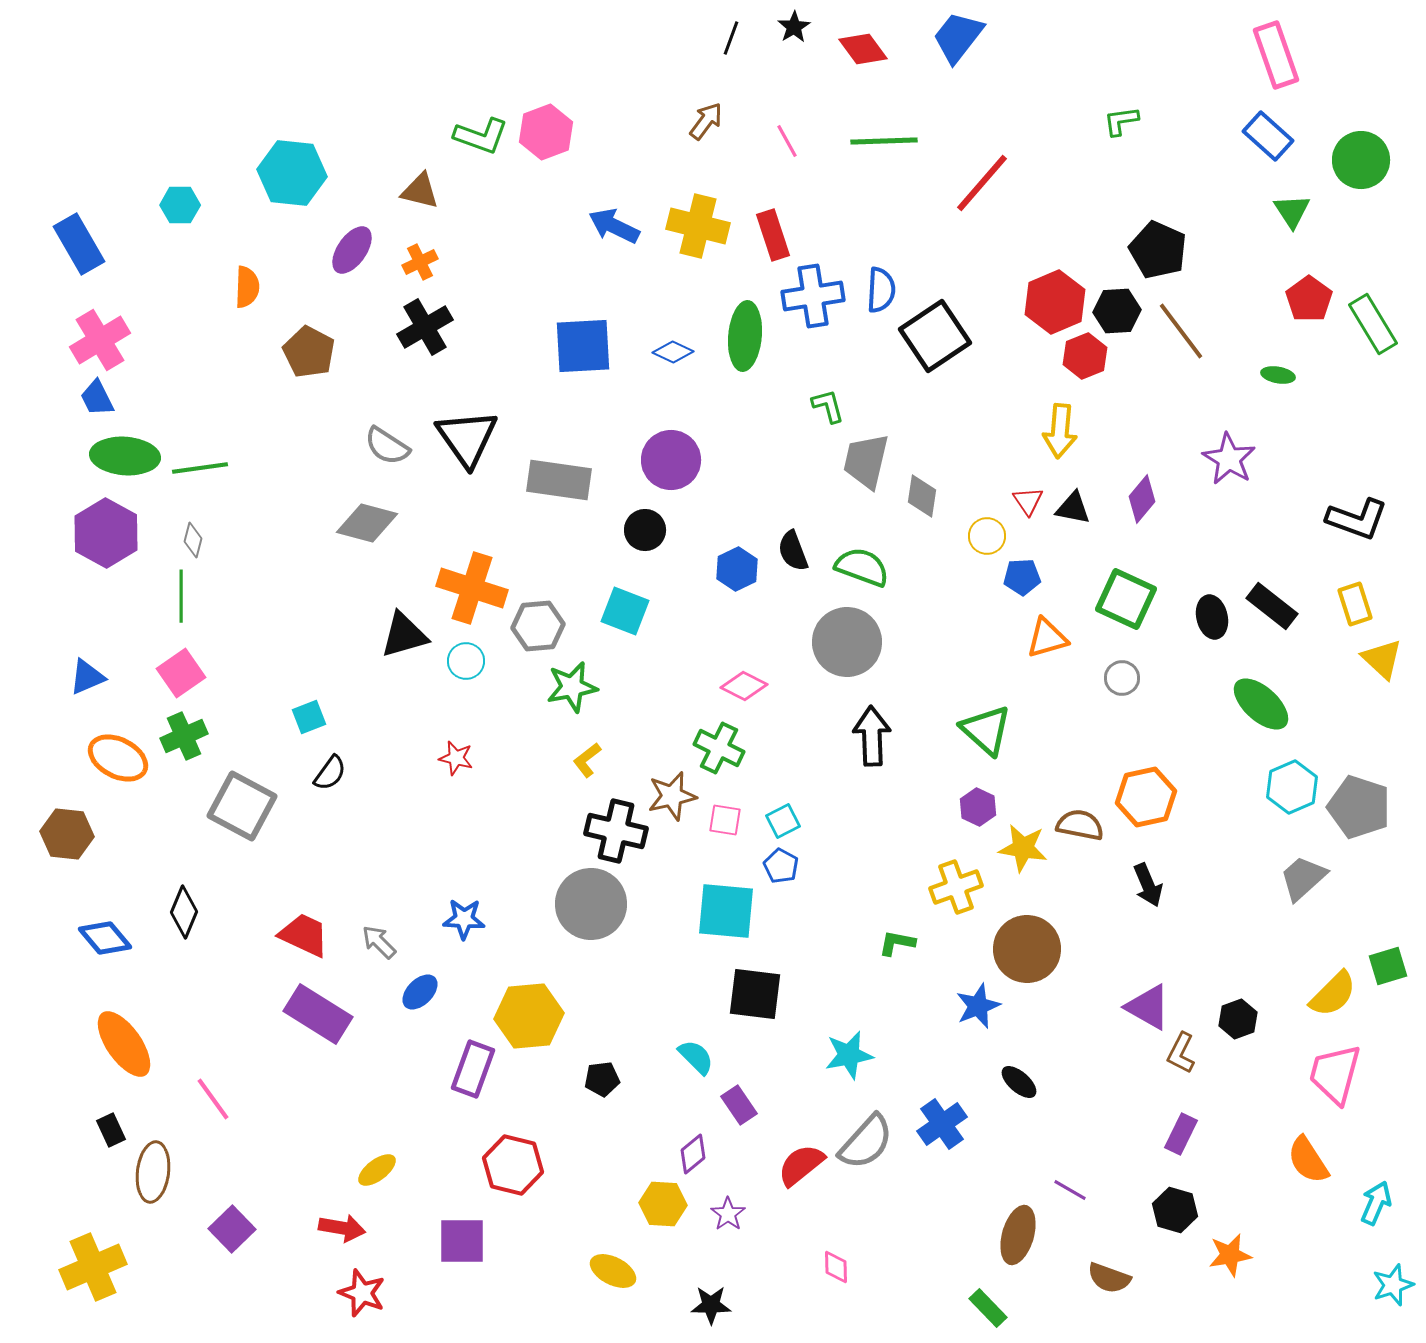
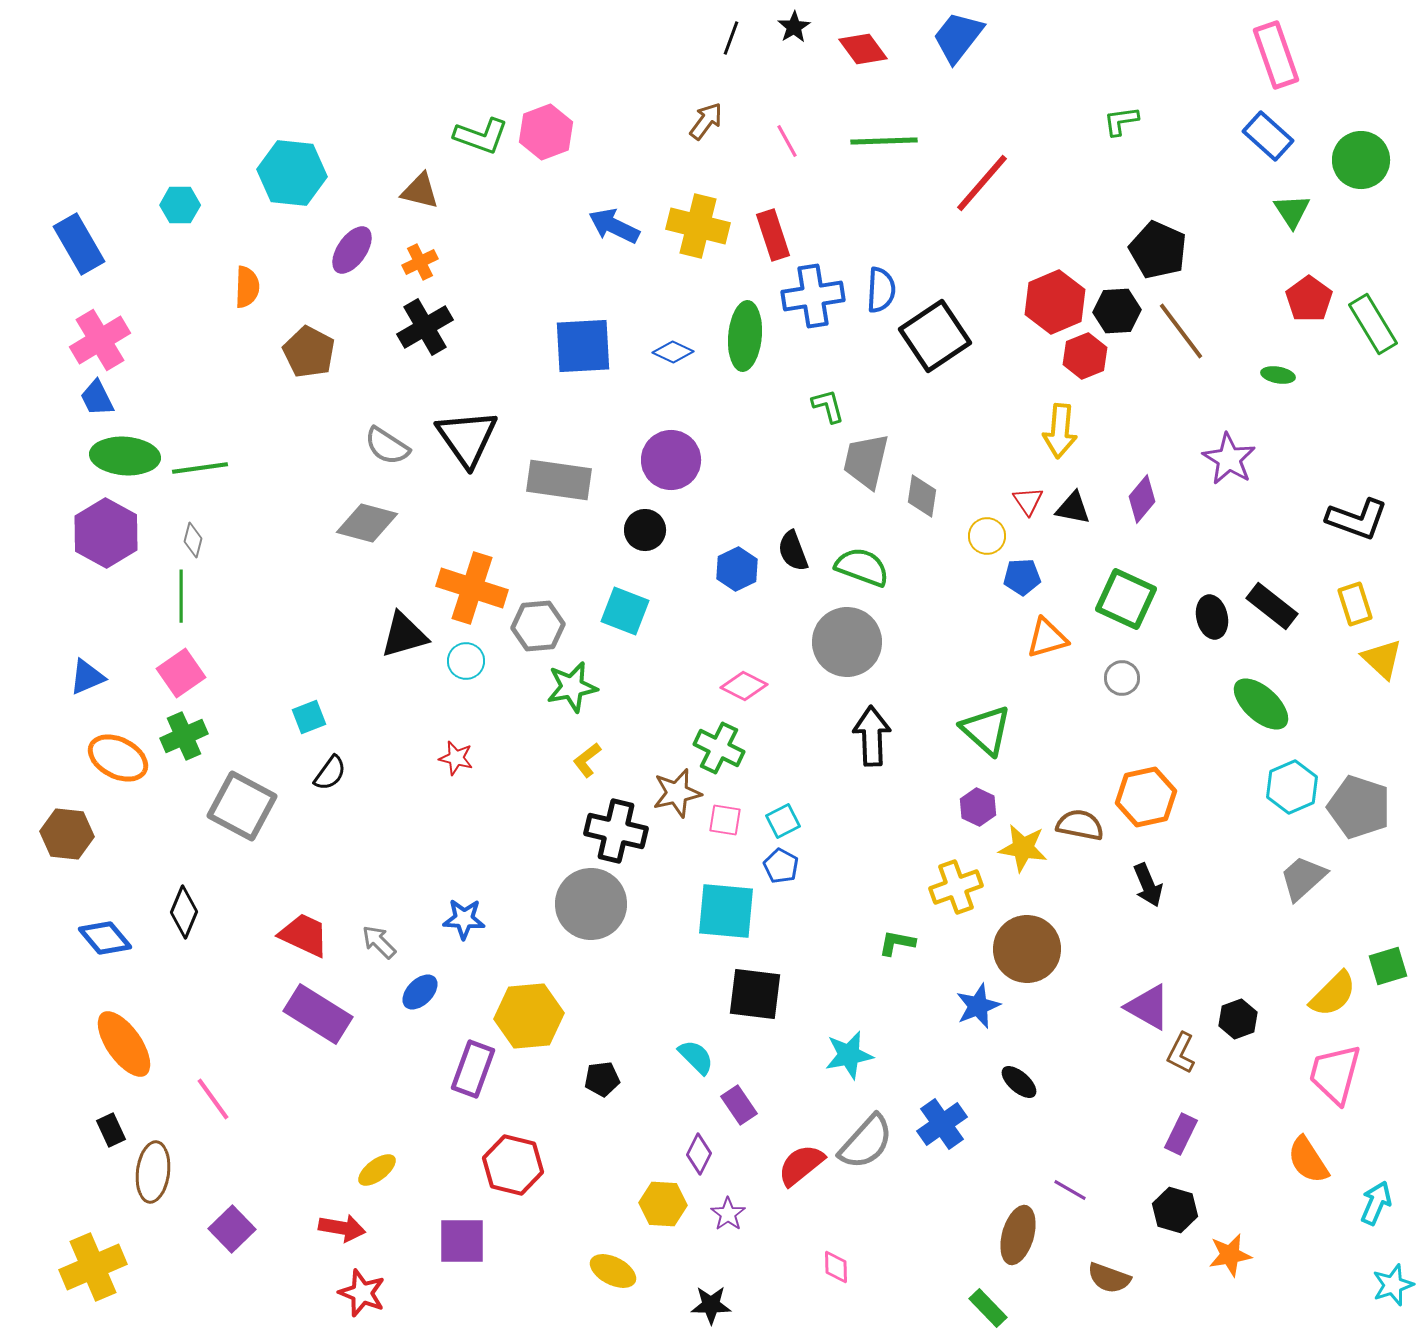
brown star at (672, 796): moved 5 px right, 3 px up
purple diamond at (693, 1154): moved 6 px right; rotated 24 degrees counterclockwise
